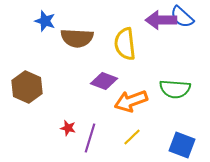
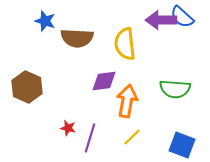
purple diamond: rotated 28 degrees counterclockwise
orange arrow: moved 4 px left; rotated 120 degrees clockwise
